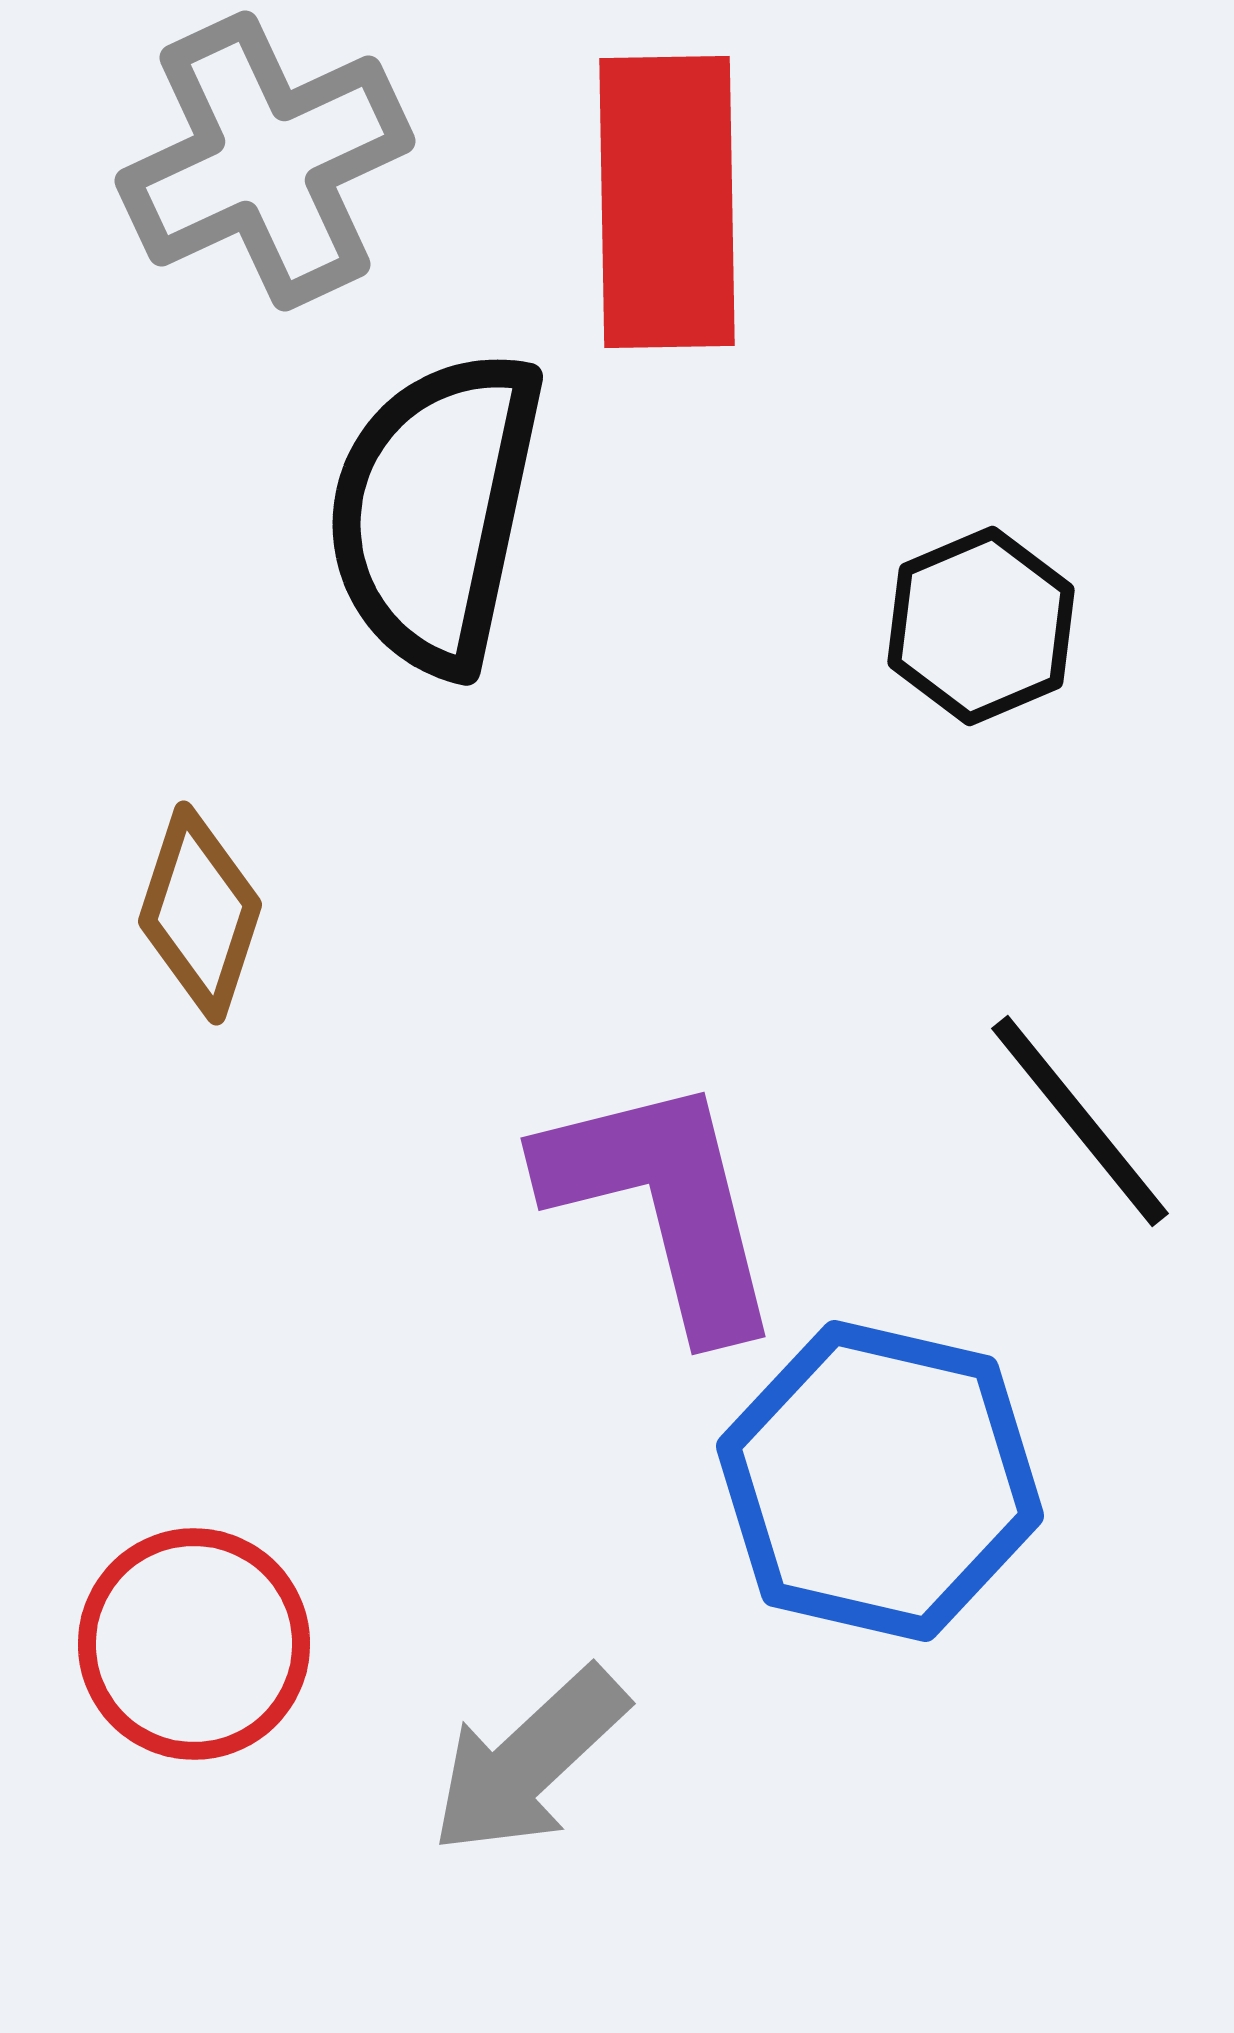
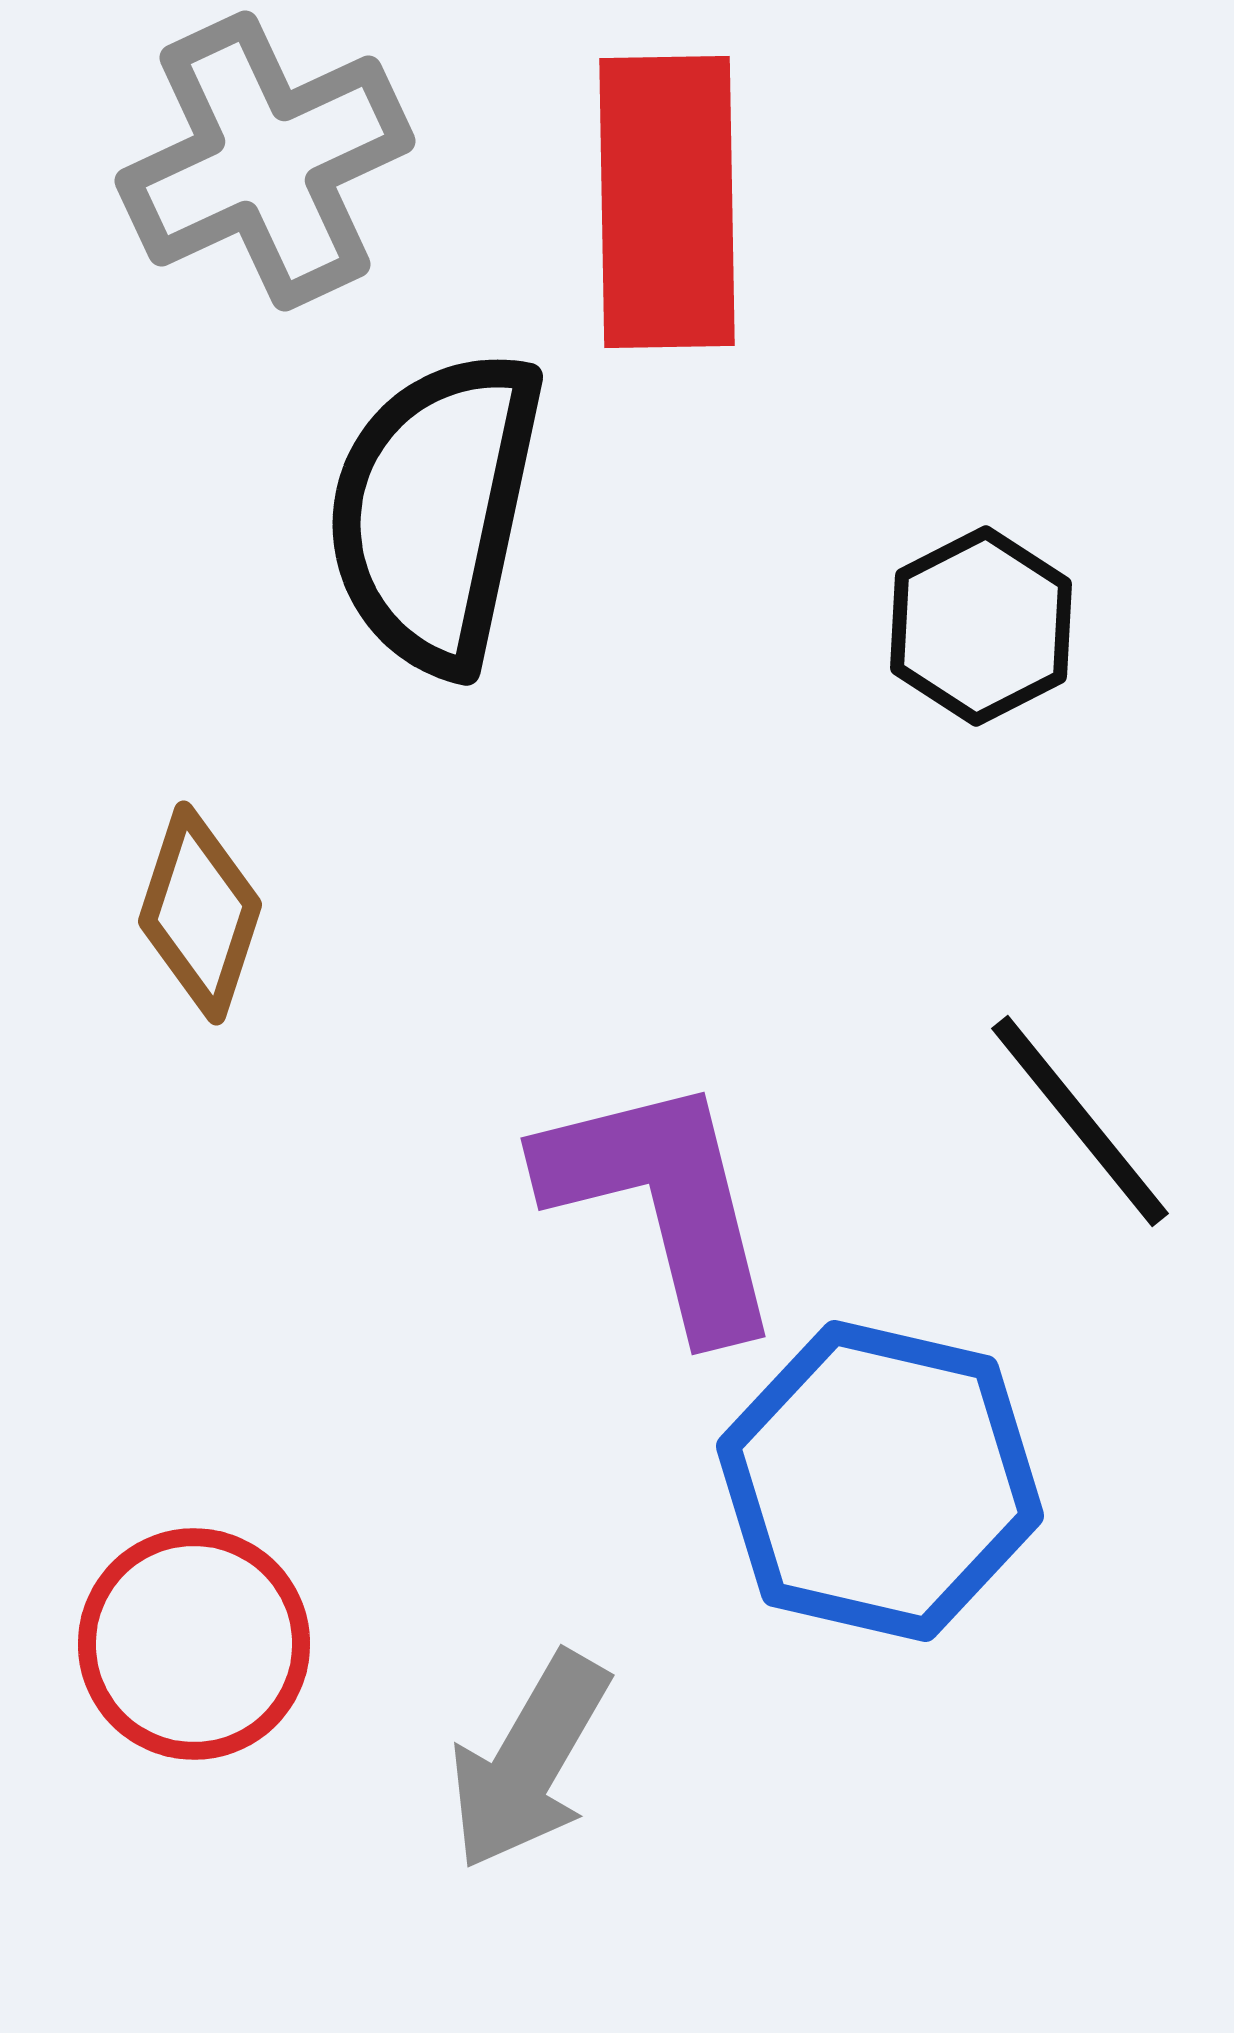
black hexagon: rotated 4 degrees counterclockwise
gray arrow: rotated 17 degrees counterclockwise
